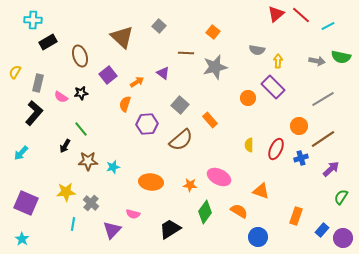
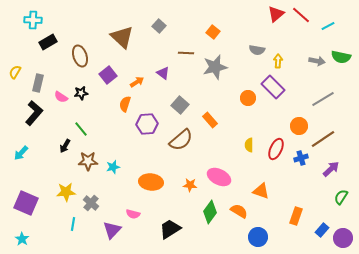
green diamond at (205, 212): moved 5 px right
